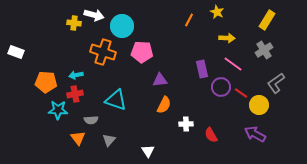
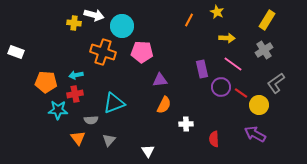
cyan triangle: moved 2 px left, 3 px down; rotated 40 degrees counterclockwise
red semicircle: moved 3 px right, 4 px down; rotated 28 degrees clockwise
